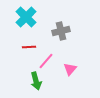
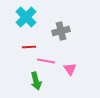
pink line: rotated 60 degrees clockwise
pink triangle: rotated 16 degrees counterclockwise
